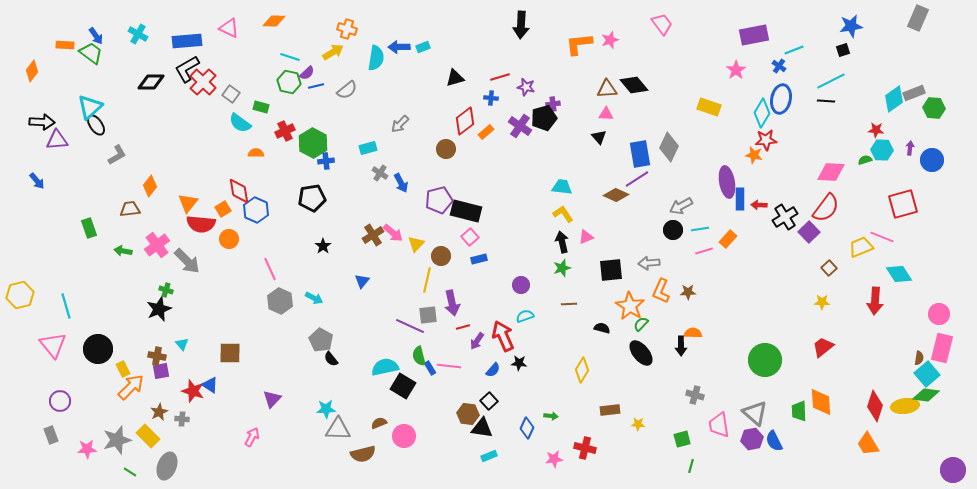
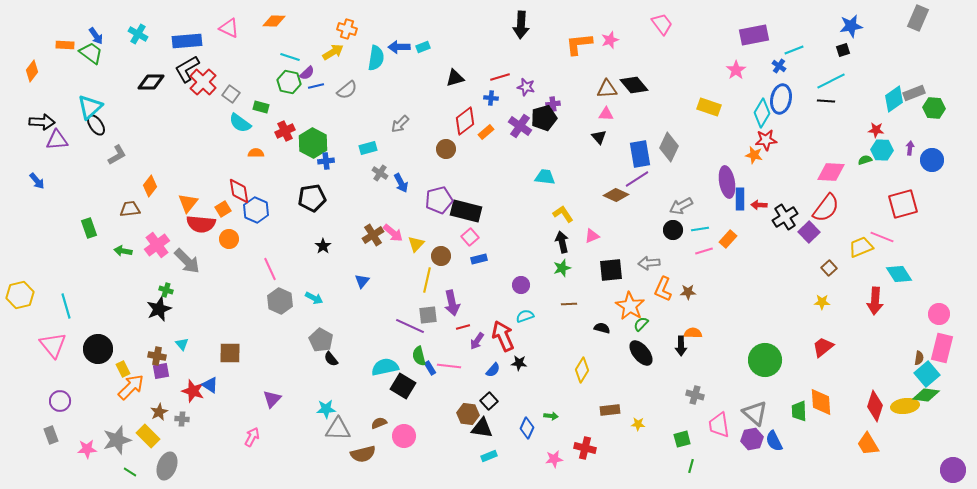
cyan trapezoid at (562, 187): moved 17 px left, 10 px up
pink triangle at (586, 237): moved 6 px right, 1 px up
orange L-shape at (661, 291): moved 2 px right, 2 px up
